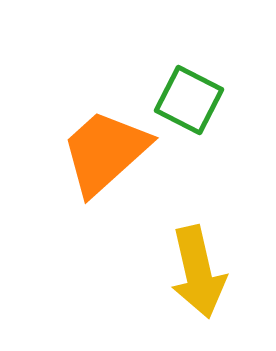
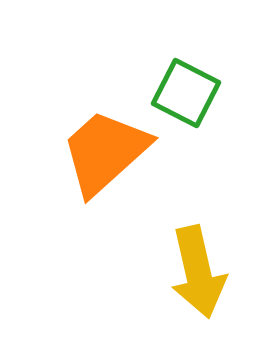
green square: moved 3 px left, 7 px up
